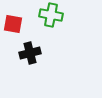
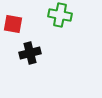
green cross: moved 9 px right
